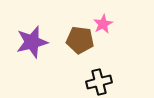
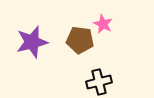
pink star: rotated 18 degrees counterclockwise
